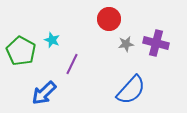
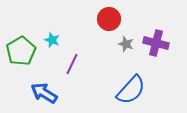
gray star: rotated 28 degrees clockwise
green pentagon: rotated 12 degrees clockwise
blue arrow: rotated 76 degrees clockwise
